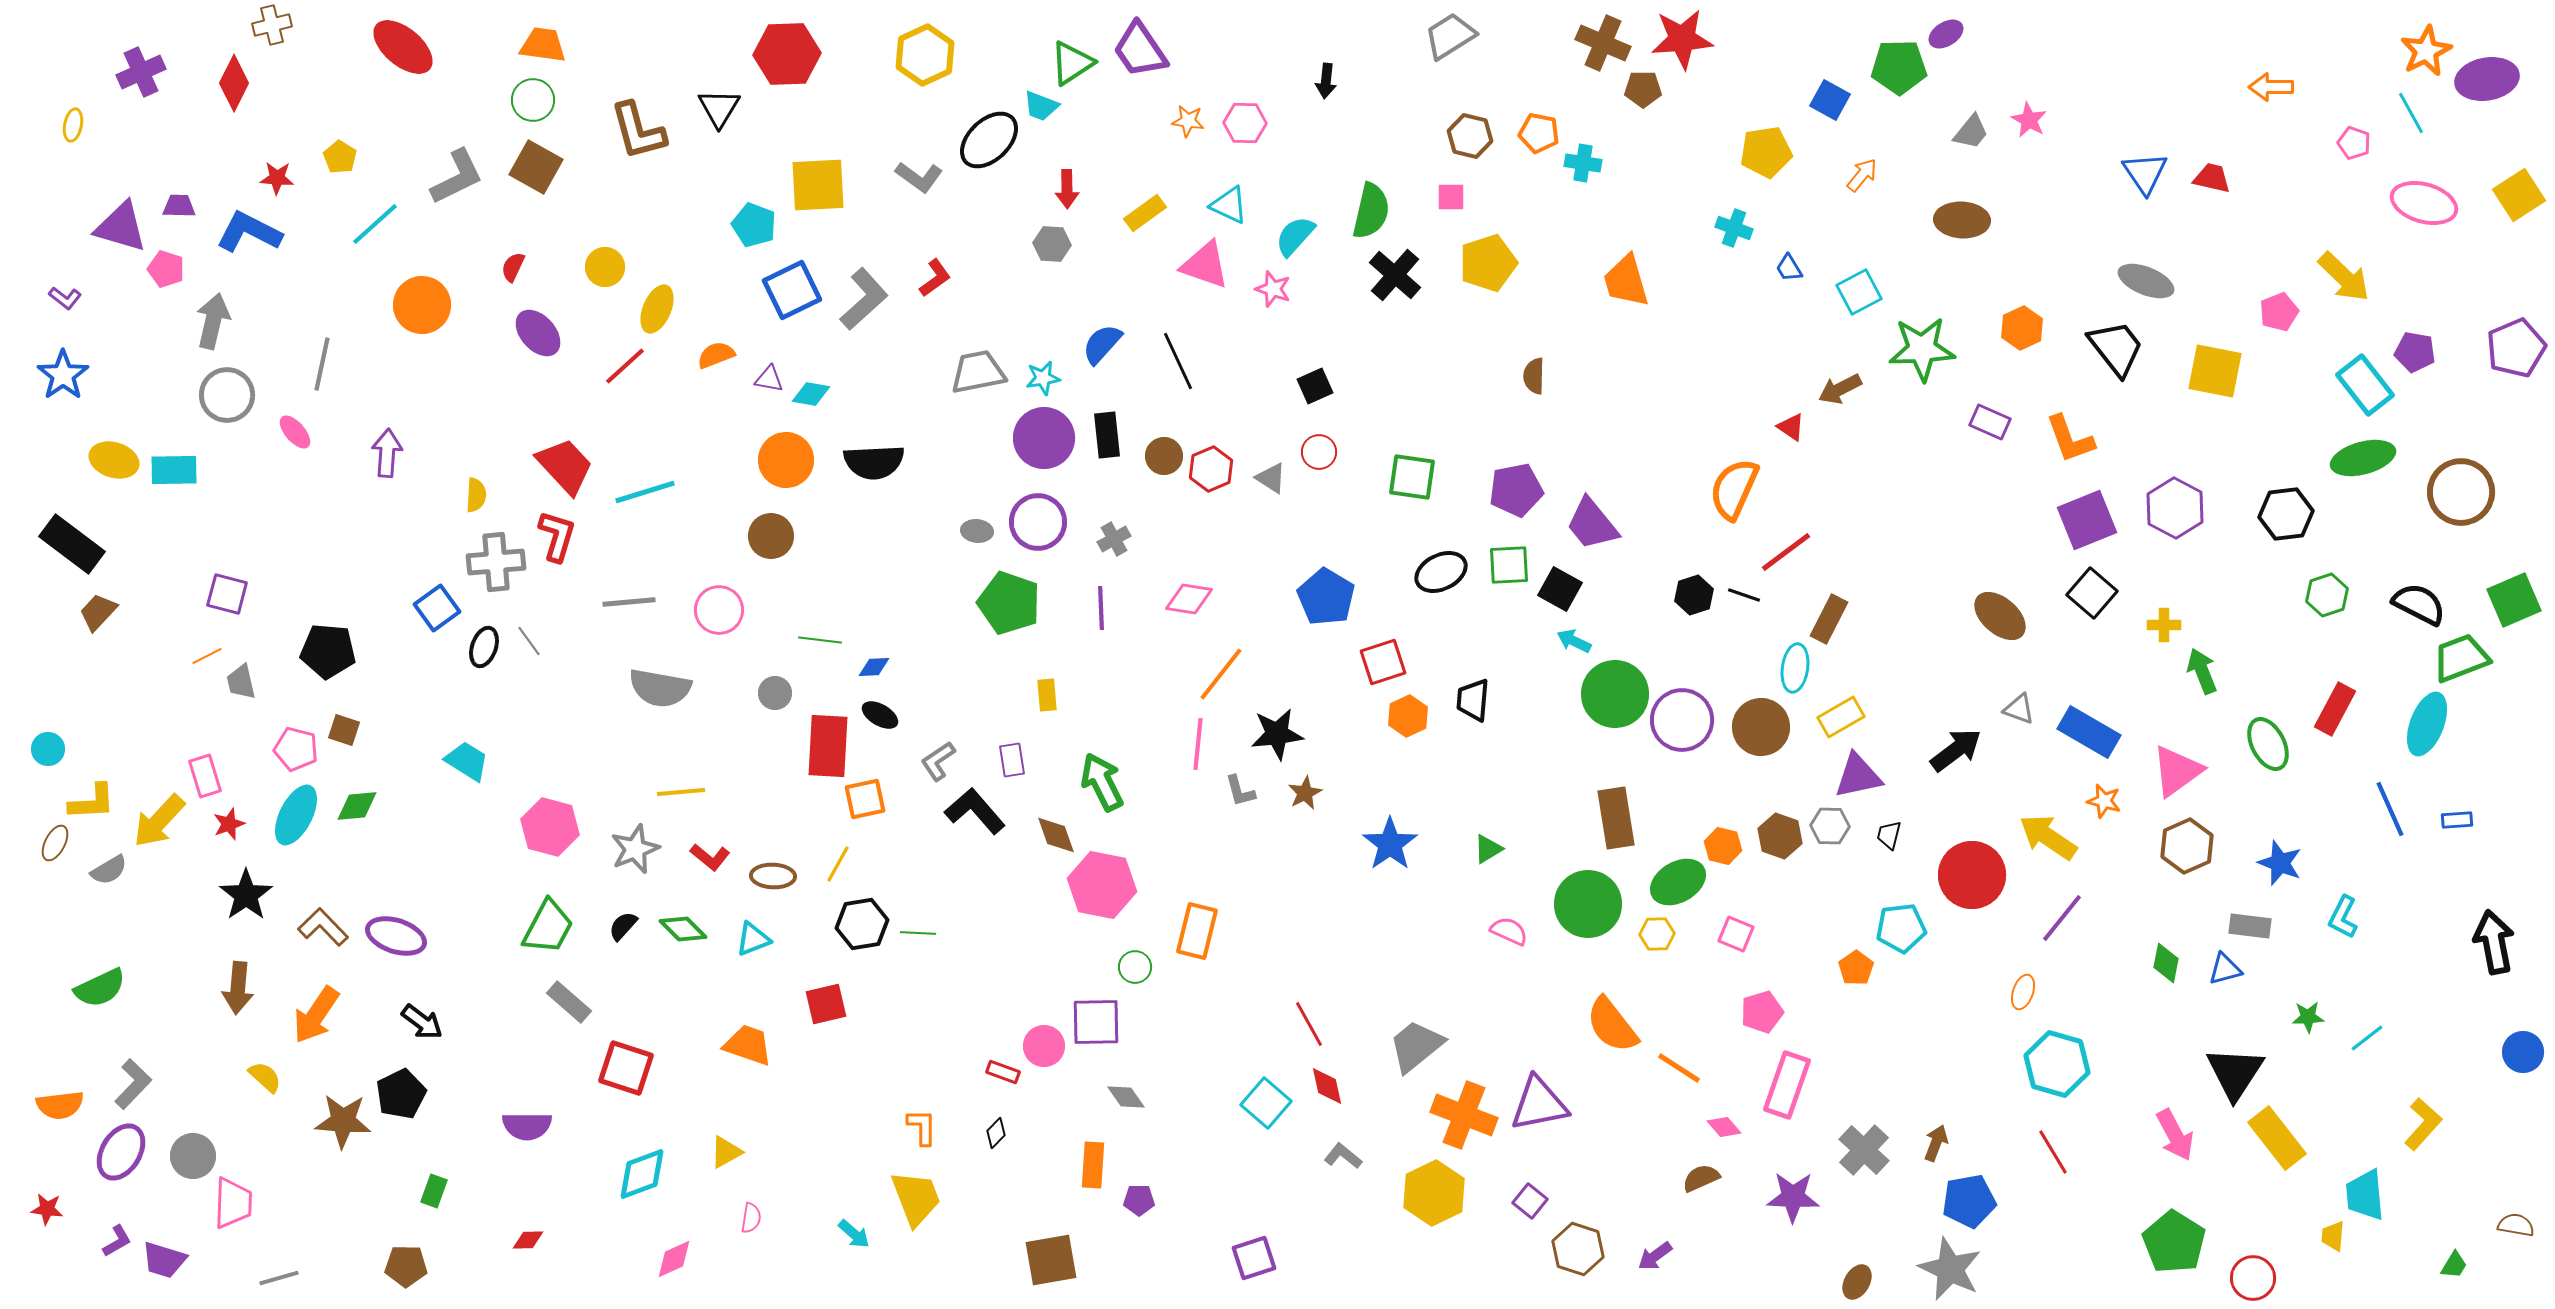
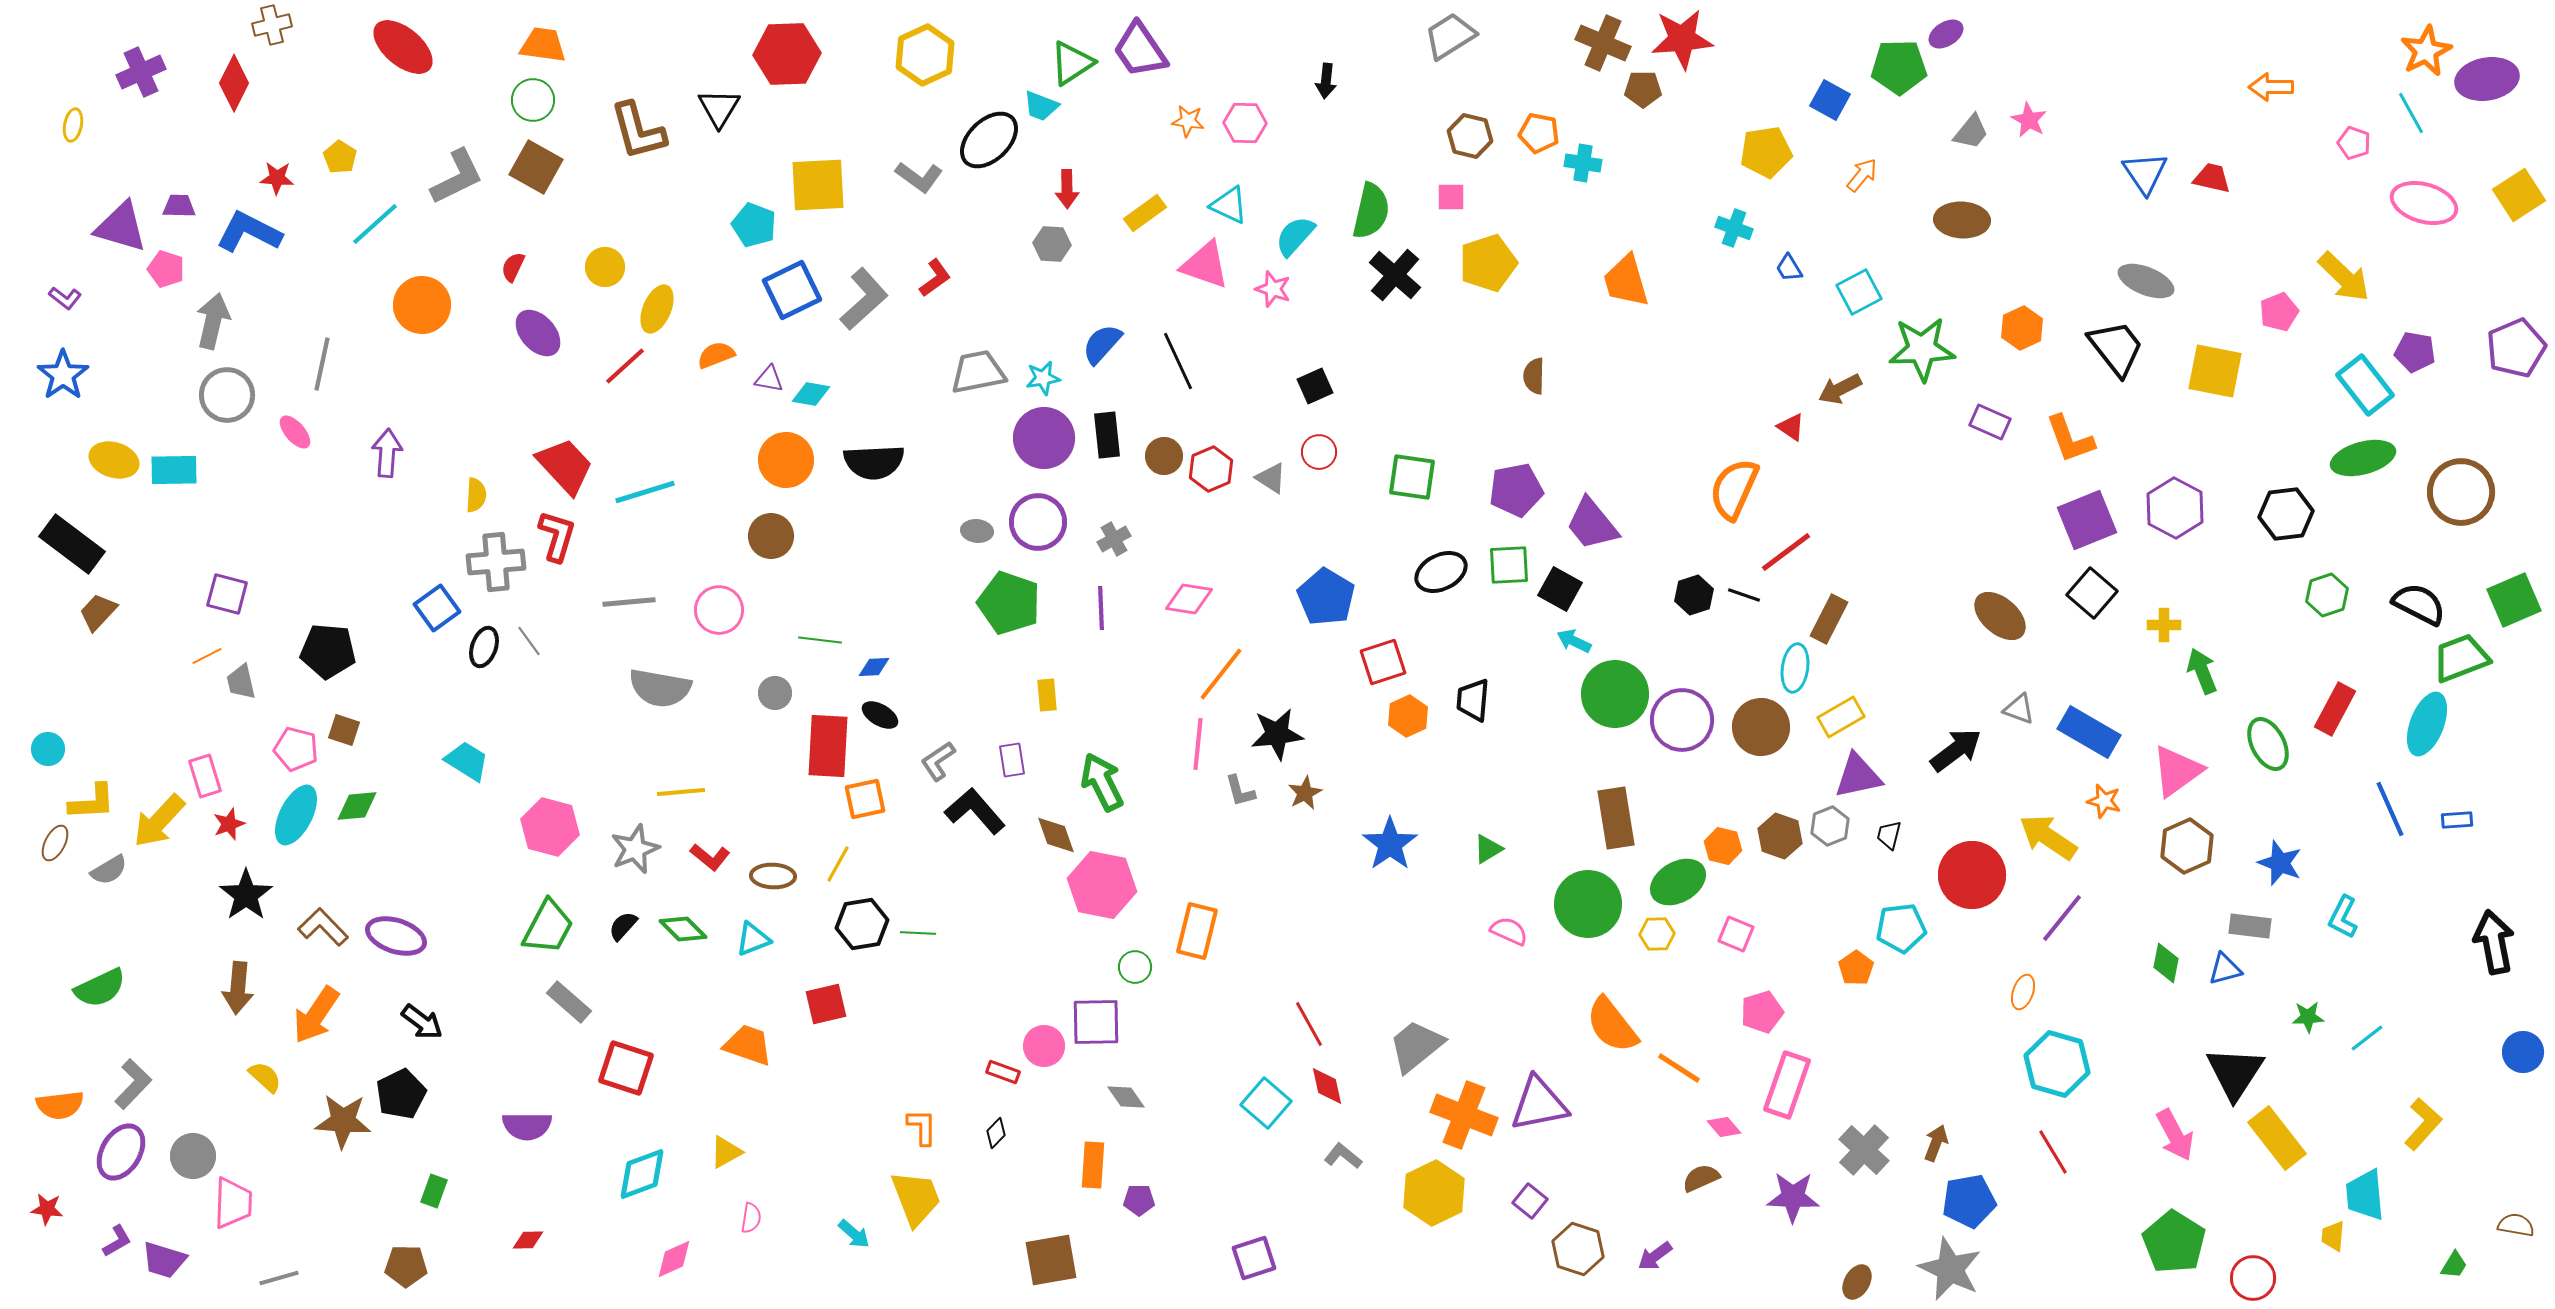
gray hexagon at (1830, 826): rotated 24 degrees counterclockwise
